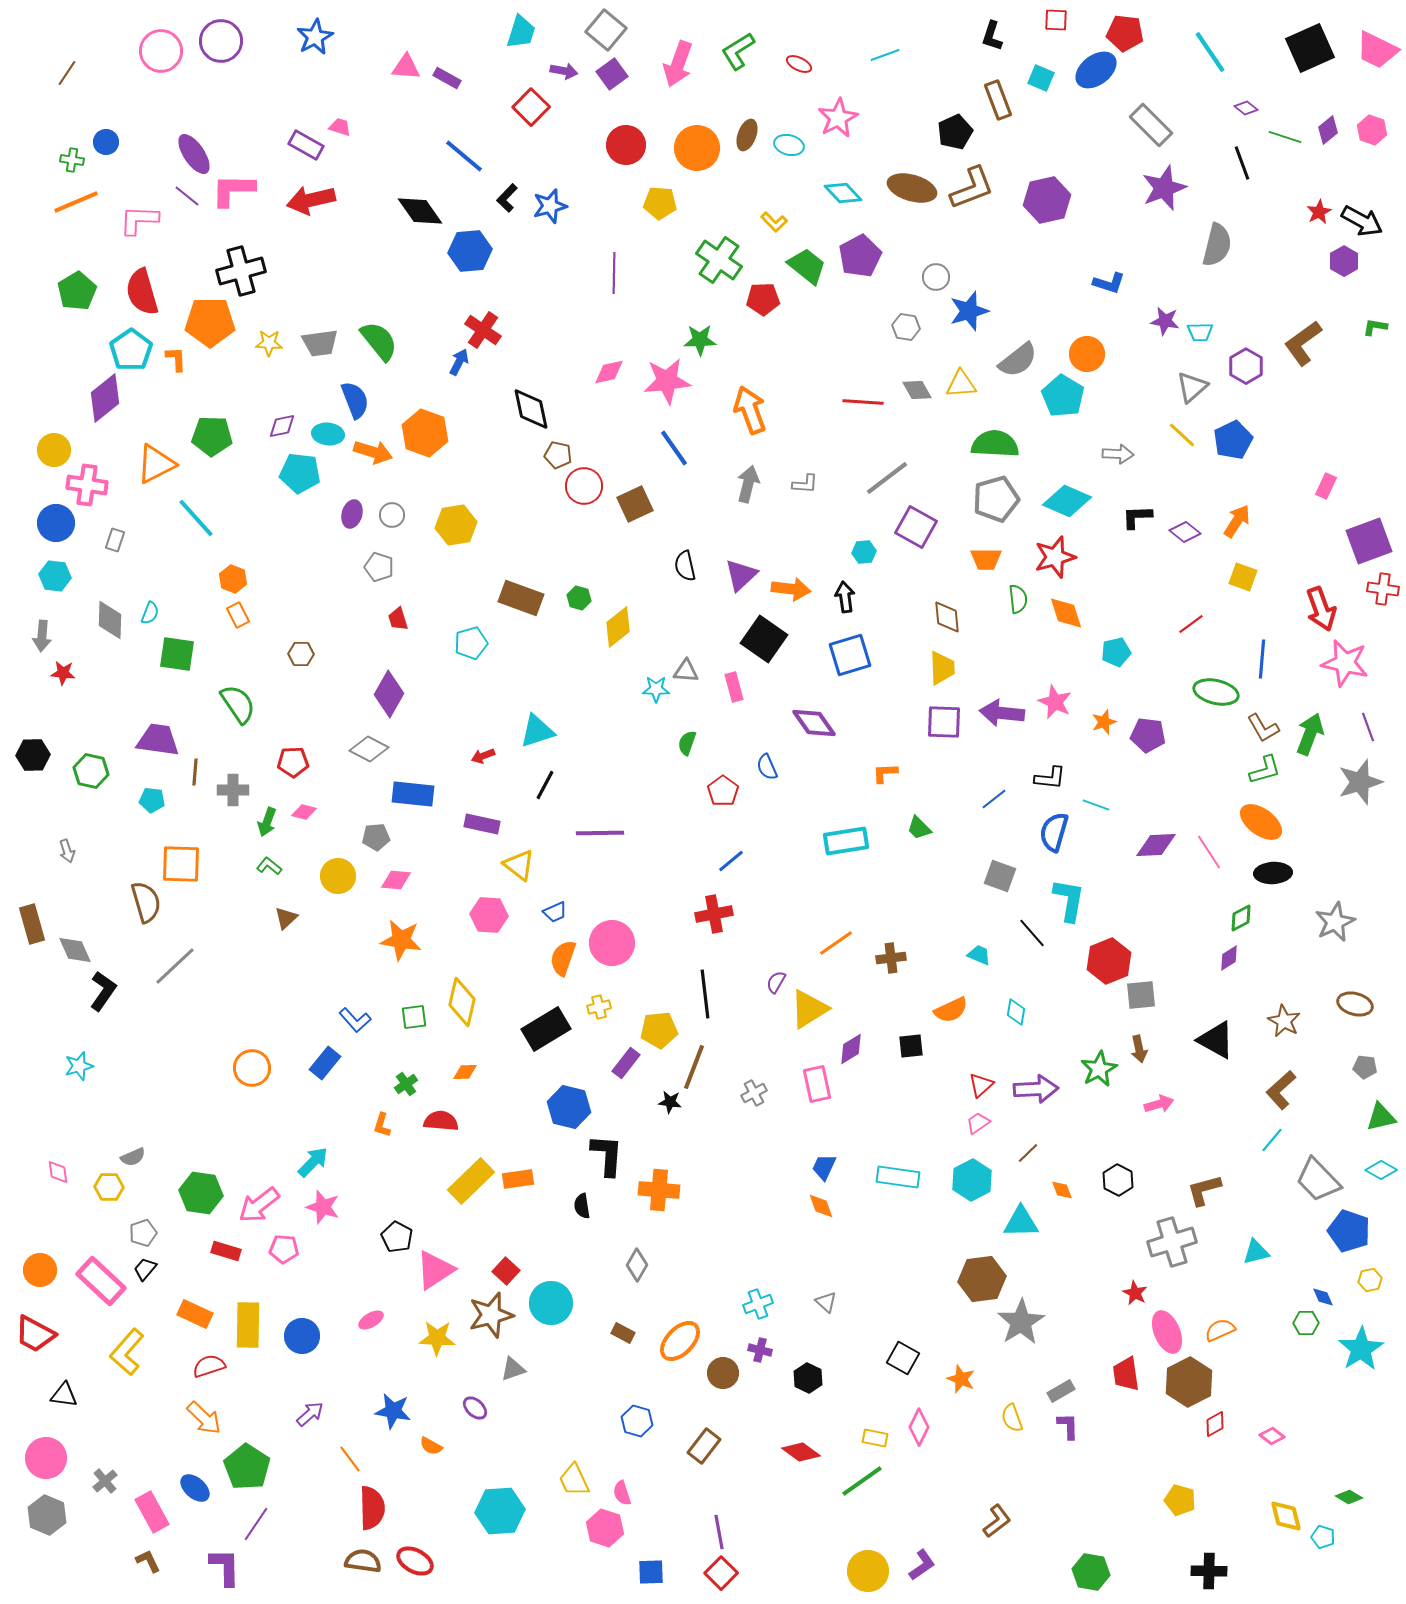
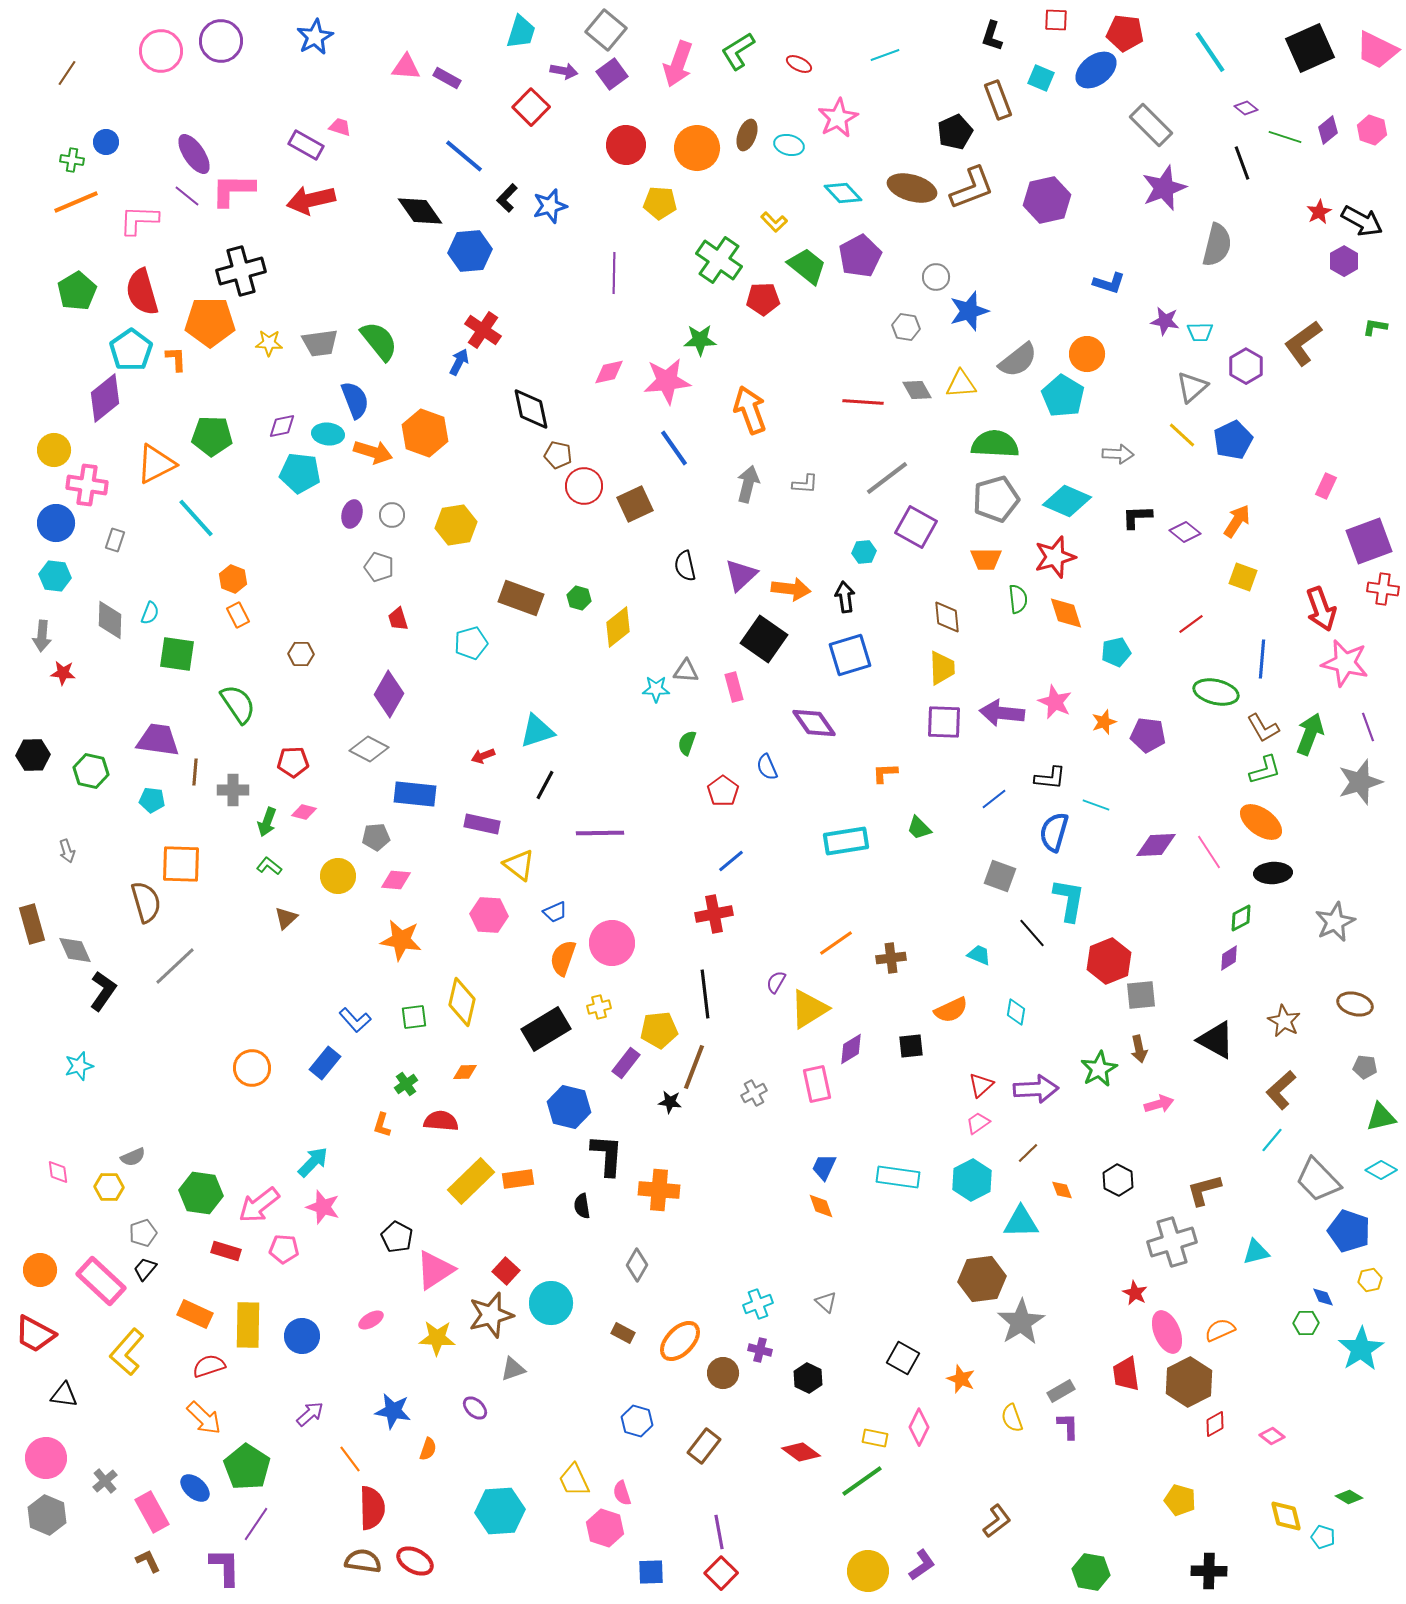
blue rectangle at (413, 794): moved 2 px right
orange semicircle at (431, 1446): moved 3 px left, 3 px down; rotated 100 degrees counterclockwise
